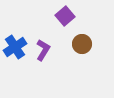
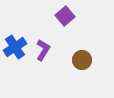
brown circle: moved 16 px down
